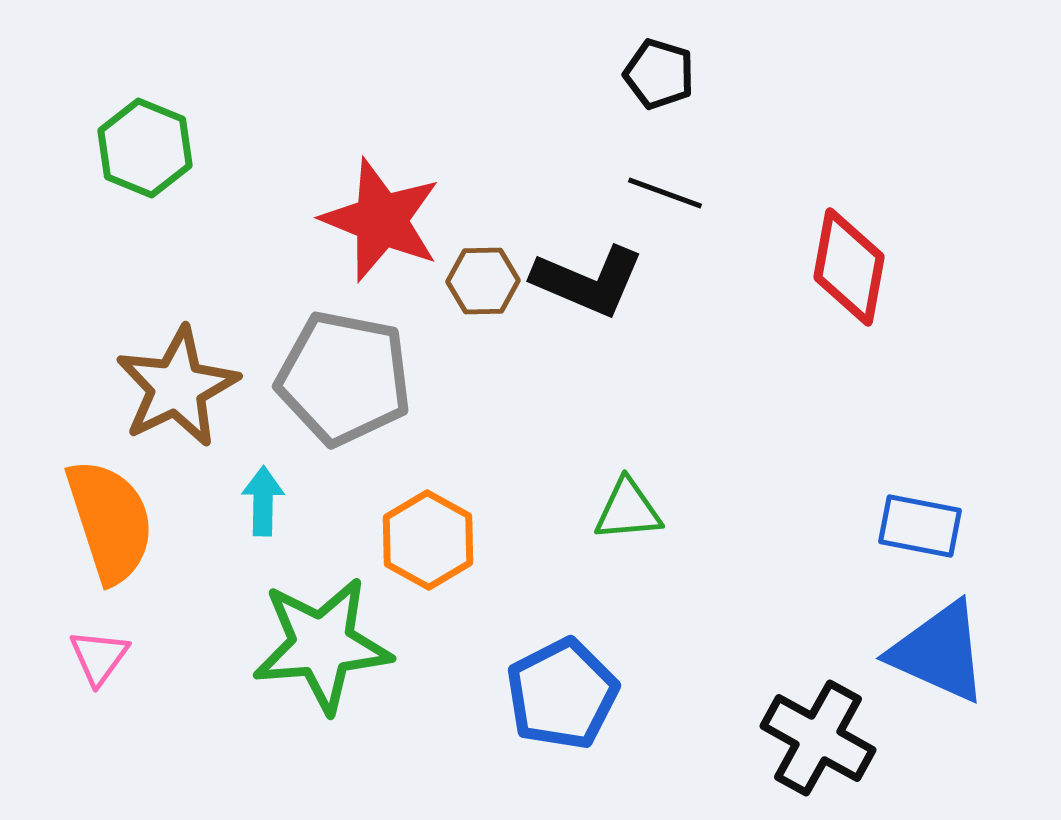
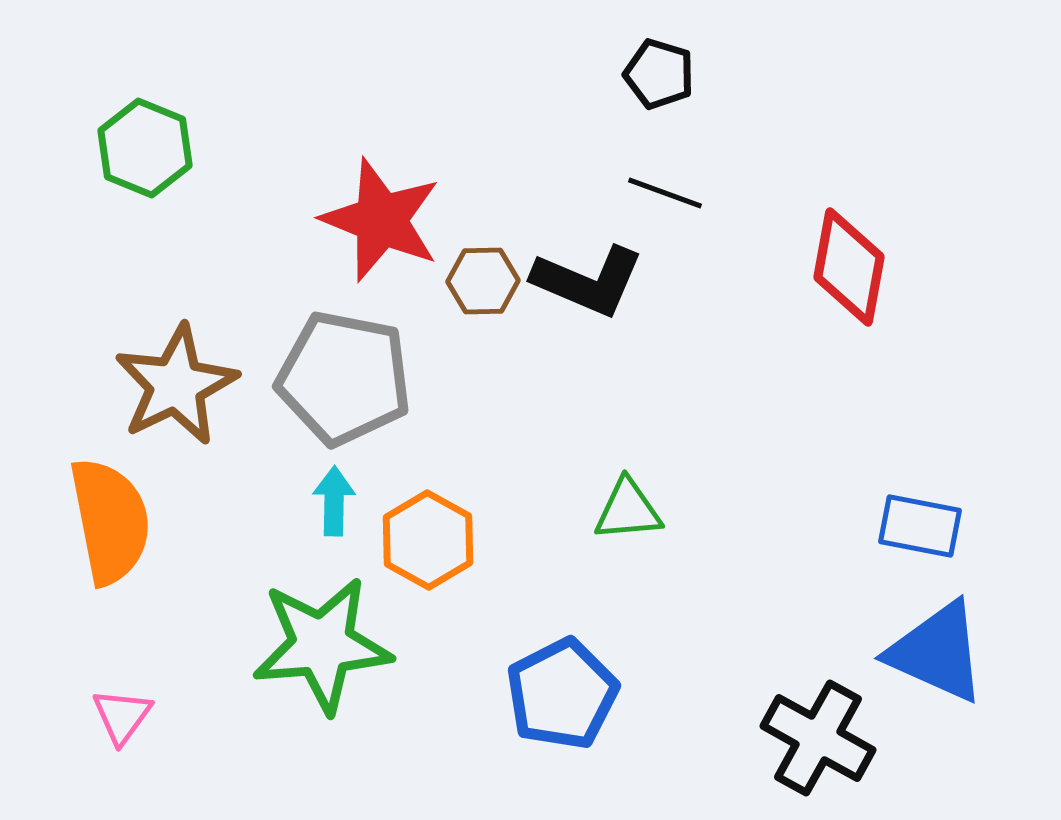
brown star: moved 1 px left, 2 px up
cyan arrow: moved 71 px right
orange semicircle: rotated 7 degrees clockwise
blue triangle: moved 2 px left
pink triangle: moved 23 px right, 59 px down
